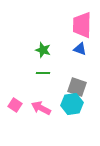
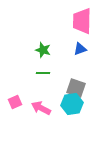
pink trapezoid: moved 4 px up
blue triangle: rotated 40 degrees counterclockwise
gray square: moved 1 px left, 1 px down
pink square: moved 3 px up; rotated 32 degrees clockwise
